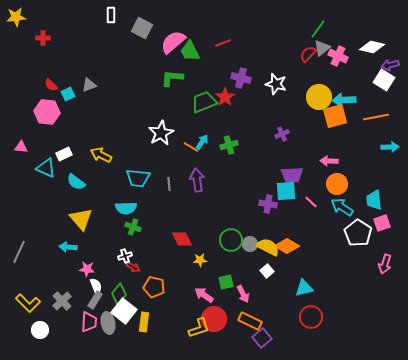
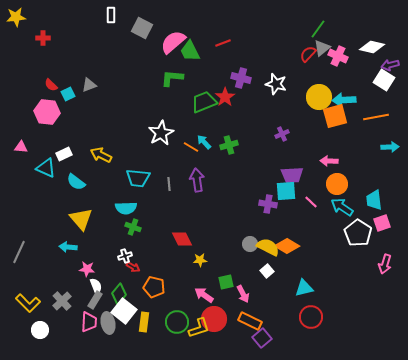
cyan arrow at (202, 142): moved 2 px right; rotated 77 degrees counterclockwise
green circle at (231, 240): moved 54 px left, 82 px down
